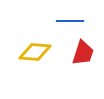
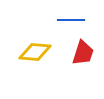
blue line: moved 1 px right, 1 px up
